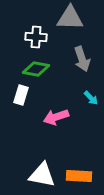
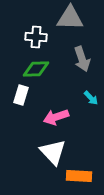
green diamond: rotated 12 degrees counterclockwise
white triangle: moved 11 px right, 23 px up; rotated 36 degrees clockwise
